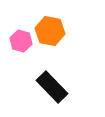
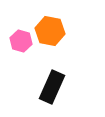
black rectangle: rotated 68 degrees clockwise
